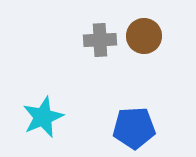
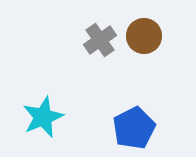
gray cross: rotated 32 degrees counterclockwise
blue pentagon: rotated 24 degrees counterclockwise
